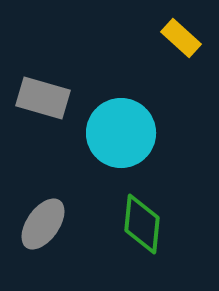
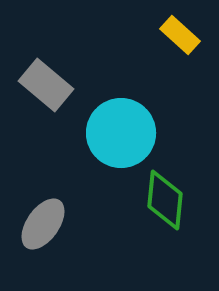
yellow rectangle: moved 1 px left, 3 px up
gray rectangle: moved 3 px right, 13 px up; rotated 24 degrees clockwise
green diamond: moved 23 px right, 24 px up
